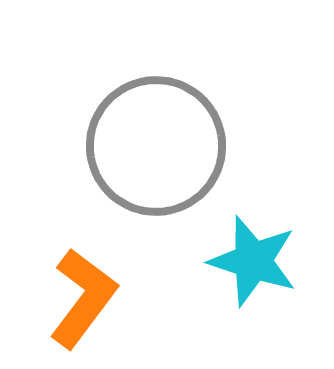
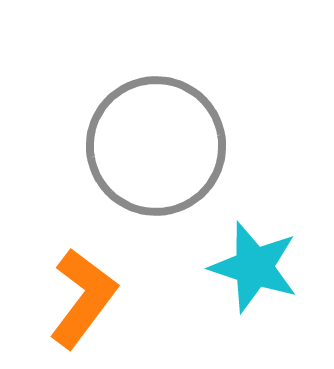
cyan star: moved 1 px right, 6 px down
